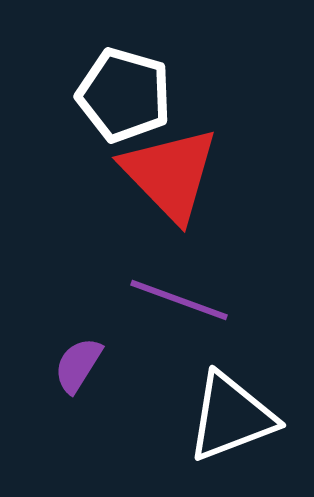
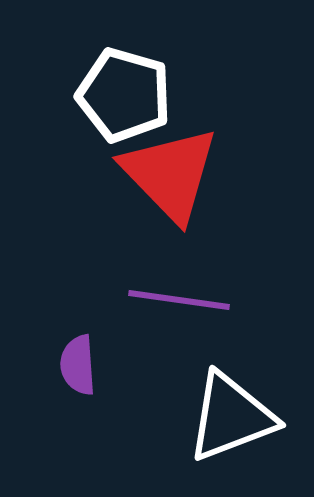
purple line: rotated 12 degrees counterclockwise
purple semicircle: rotated 36 degrees counterclockwise
